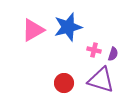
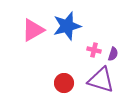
blue star: moved 1 px left, 1 px up
